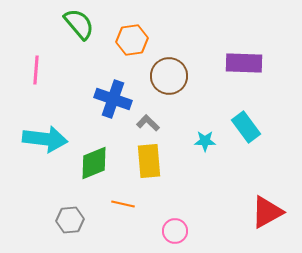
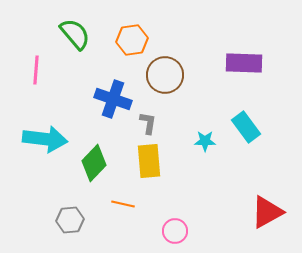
green semicircle: moved 4 px left, 10 px down
brown circle: moved 4 px left, 1 px up
gray L-shape: rotated 55 degrees clockwise
green diamond: rotated 24 degrees counterclockwise
